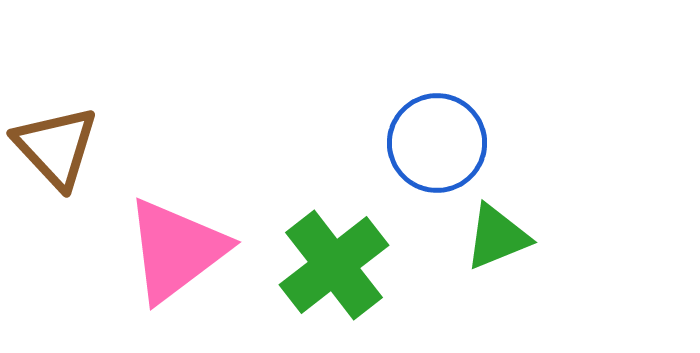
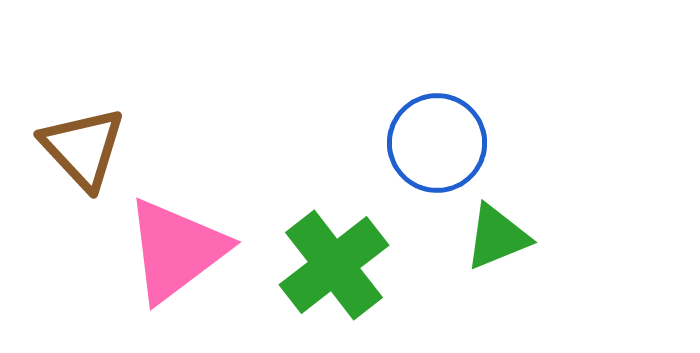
brown triangle: moved 27 px right, 1 px down
